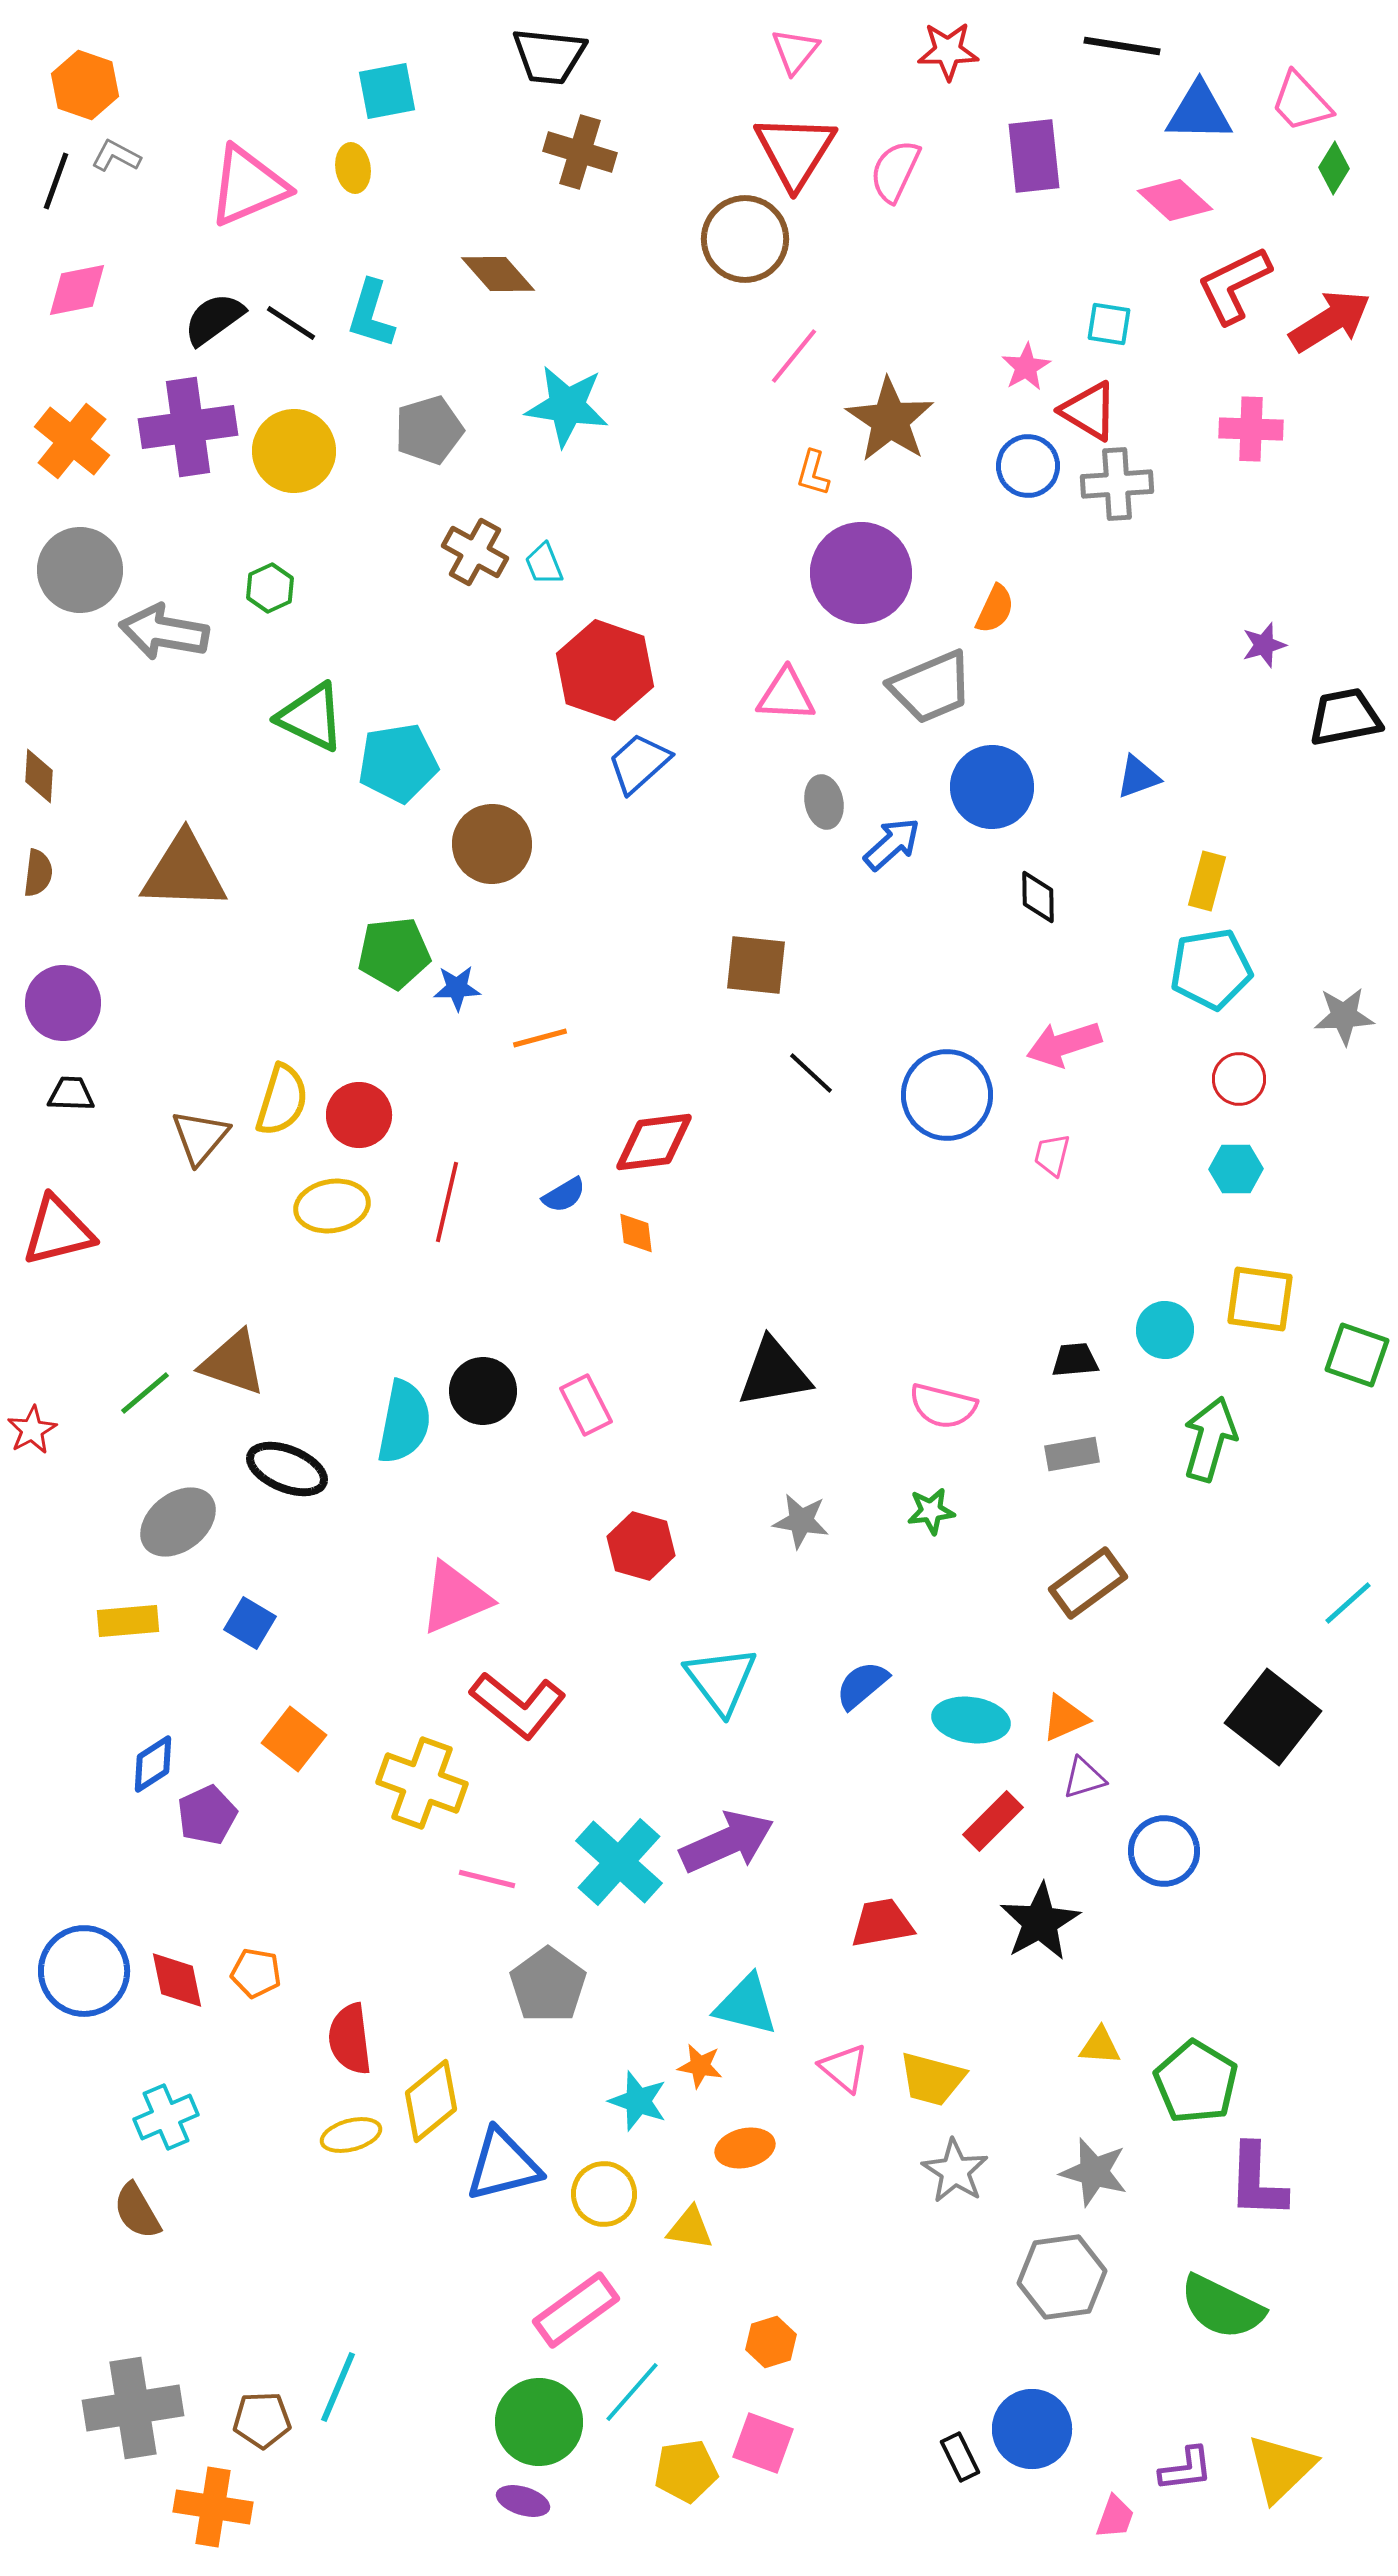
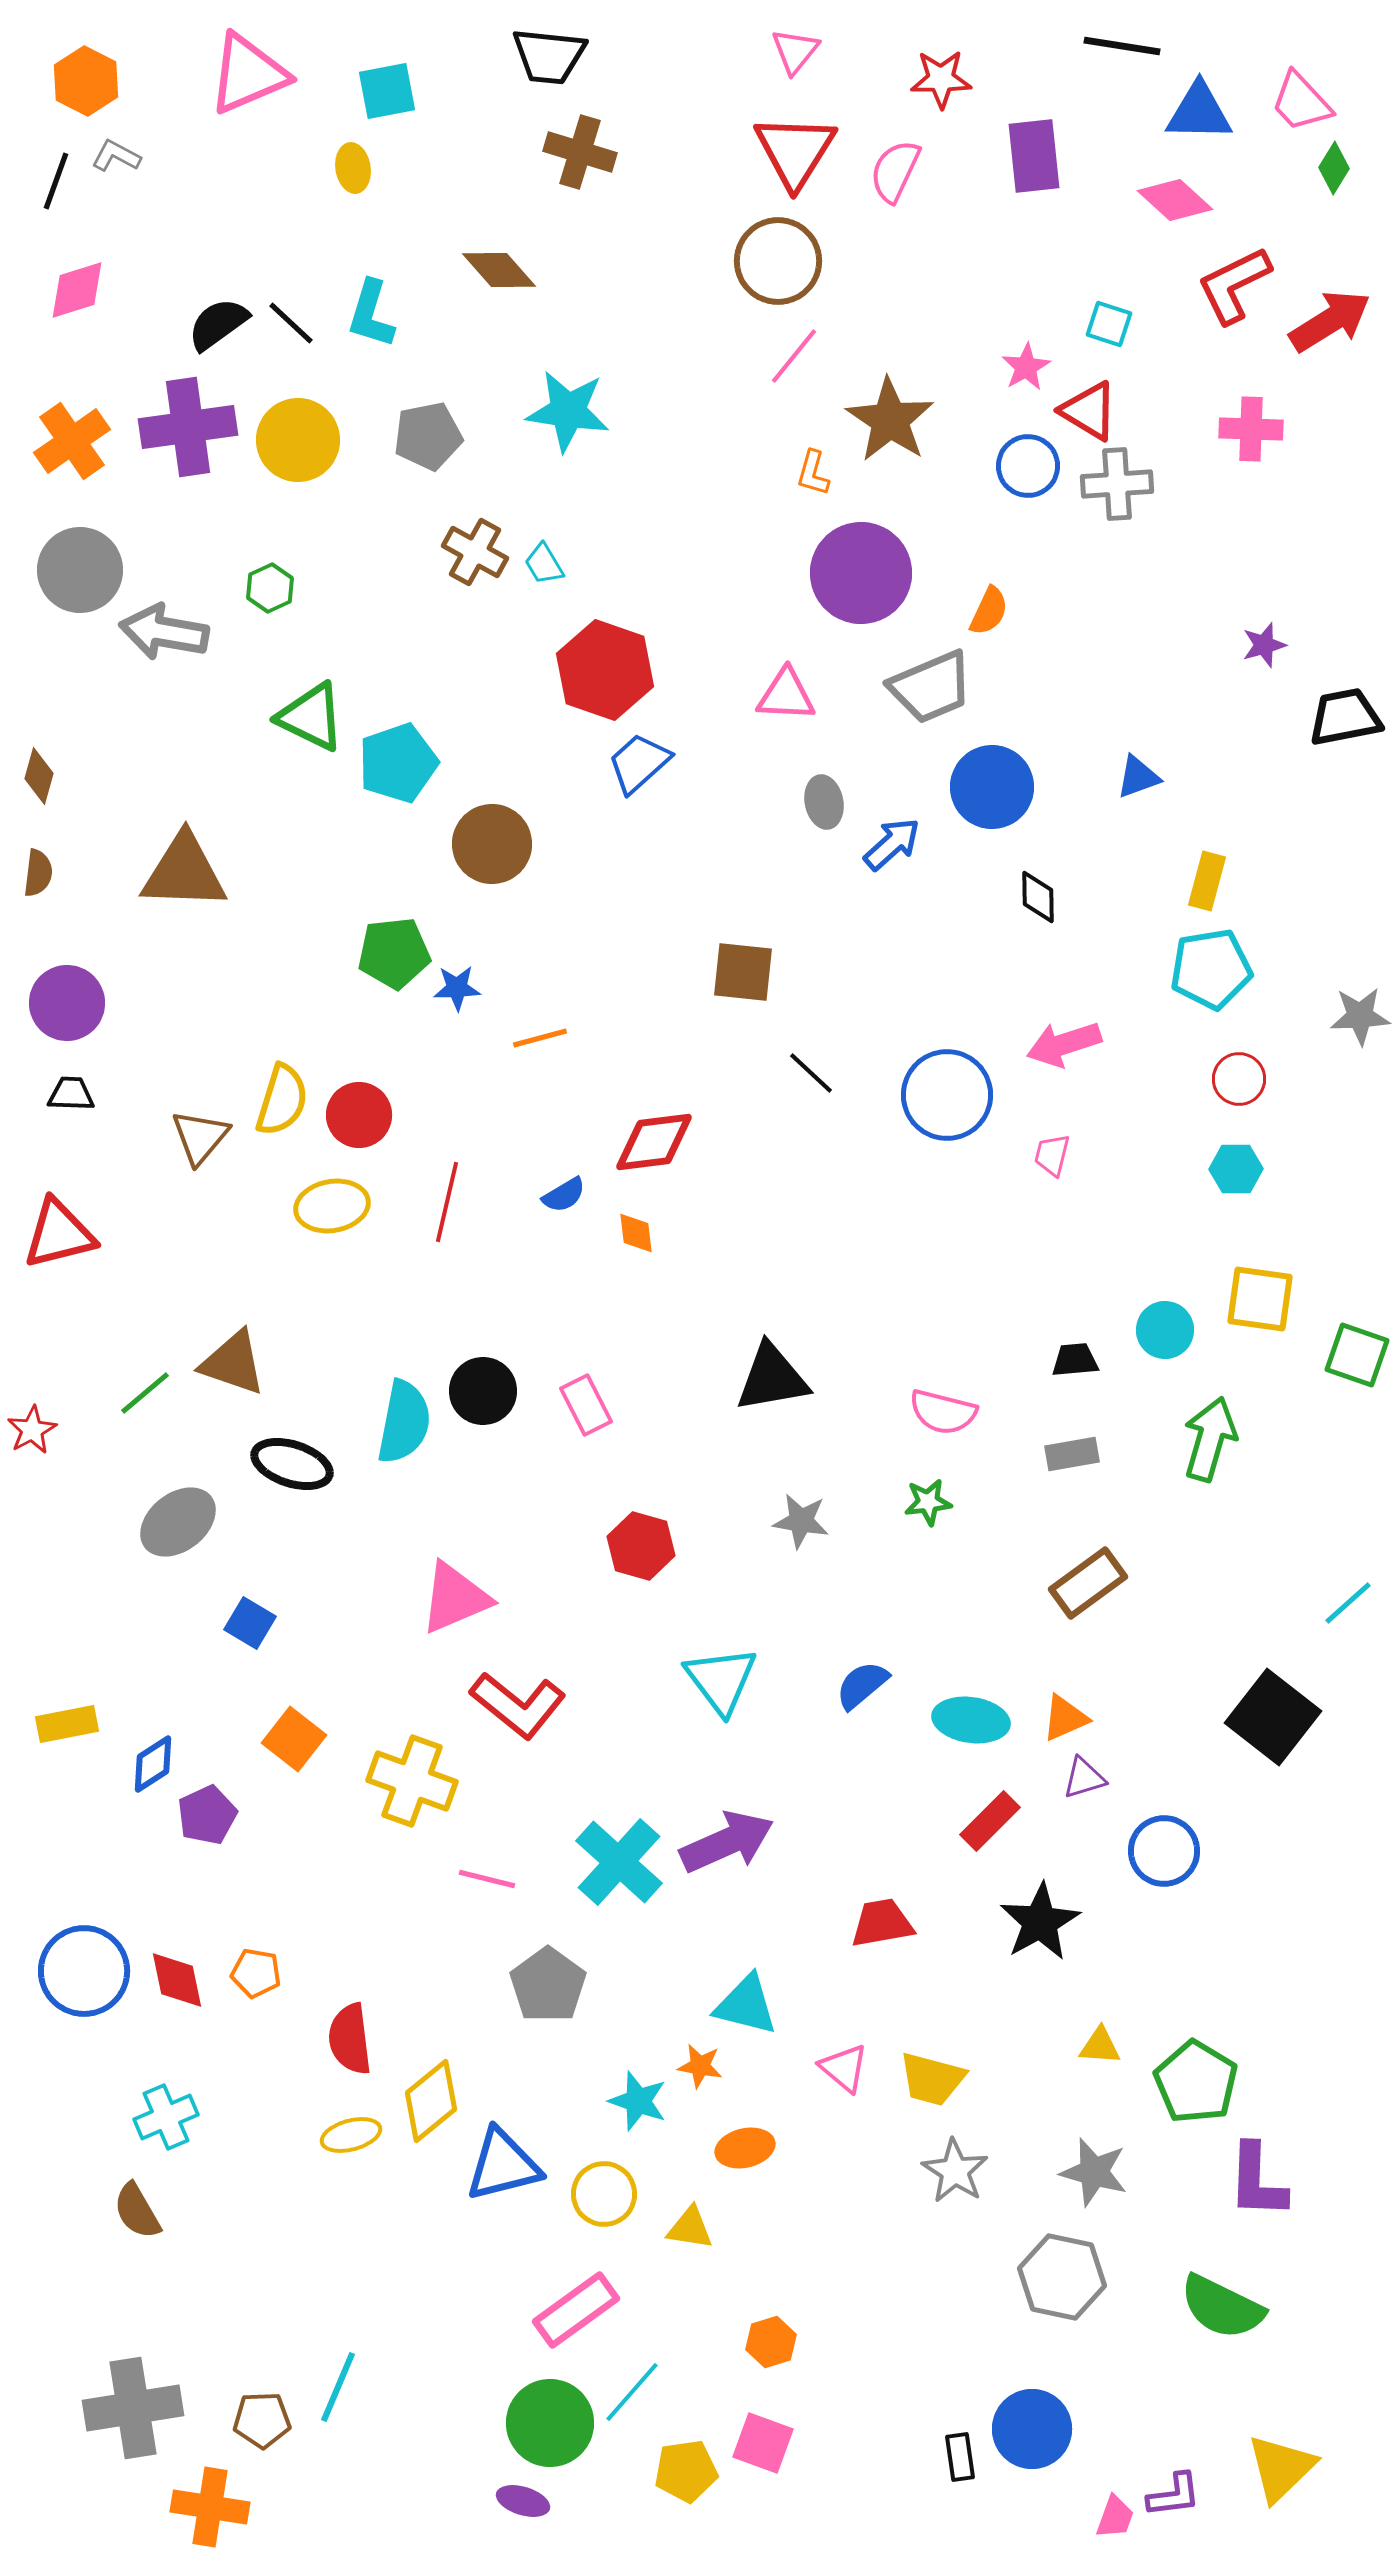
red star at (948, 51): moved 7 px left, 28 px down
orange hexagon at (85, 85): moved 1 px right, 4 px up; rotated 8 degrees clockwise
pink triangle at (248, 186): moved 112 px up
brown circle at (745, 239): moved 33 px right, 22 px down
brown diamond at (498, 274): moved 1 px right, 4 px up
pink diamond at (77, 290): rotated 6 degrees counterclockwise
black semicircle at (214, 319): moved 4 px right, 5 px down
black line at (291, 323): rotated 10 degrees clockwise
cyan square at (1109, 324): rotated 9 degrees clockwise
cyan star at (567, 406): moved 1 px right, 5 px down
gray pentagon at (429, 430): moved 1 px left, 6 px down; rotated 6 degrees clockwise
orange cross at (72, 441): rotated 16 degrees clockwise
yellow circle at (294, 451): moved 4 px right, 11 px up
cyan trapezoid at (544, 564): rotated 9 degrees counterclockwise
orange semicircle at (995, 609): moved 6 px left, 2 px down
cyan pentagon at (398, 763): rotated 10 degrees counterclockwise
brown diamond at (39, 776): rotated 12 degrees clockwise
brown square at (756, 965): moved 13 px left, 7 px down
purple circle at (63, 1003): moved 4 px right
gray star at (1344, 1016): moved 16 px right
red triangle at (58, 1231): moved 1 px right, 3 px down
black triangle at (774, 1373): moved 2 px left, 5 px down
pink semicircle at (943, 1406): moved 6 px down
black ellipse at (287, 1469): moved 5 px right, 5 px up; rotated 4 degrees counterclockwise
green star at (931, 1511): moved 3 px left, 9 px up
yellow rectangle at (128, 1621): moved 61 px left, 103 px down; rotated 6 degrees counterclockwise
yellow cross at (422, 1783): moved 10 px left, 2 px up
red rectangle at (993, 1821): moved 3 px left
gray hexagon at (1062, 2277): rotated 20 degrees clockwise
green circle at (539, 2422): moved 11 px right, 1 px down
black rectangle at (960, 2457): rotated 18 degrees clockwise
purple L-shape at (1186, 2469): moved 12 px left, 26 px down
orange cross at (213, 2507): moved 3 px left
